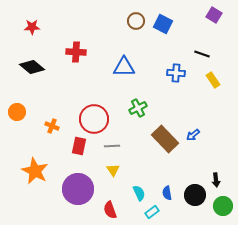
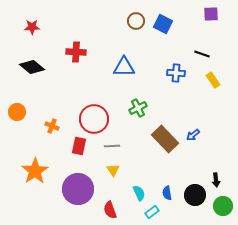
purple square: moved 3 px left, 1 px up; rotated 35 degrees counterclockwise
orange star: rotated 12 degrees clockwise
